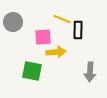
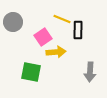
pink square: rotated 30 degrees counterclockwise
green square: moved 1 px left, 1 px down
